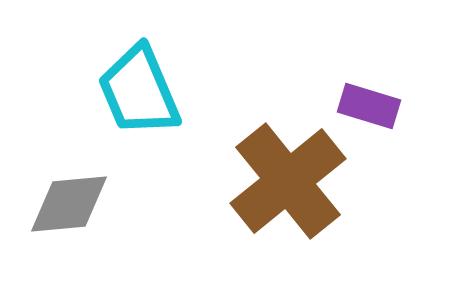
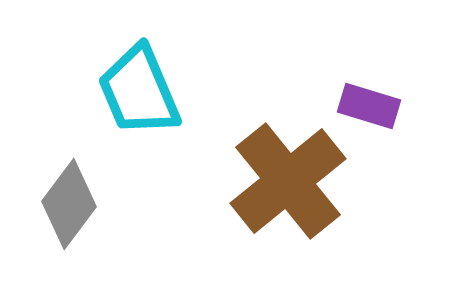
gray diamond: rotated 48 degrees counterclockwise
